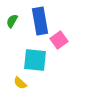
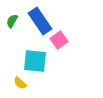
blue rectangle: rotated 24 degrees counterclockwise
cyan square: moved 1 px down
